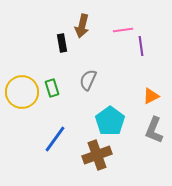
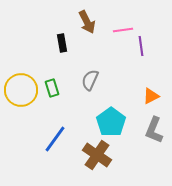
brown arrow: moved 5 px right, 4 px up; rotated 40 degrees counterclockwise
gray semicircle: moved 2 px right
yellow circle: moved 1 px left, 2 px up
cyan pentagon: moved 1 px right, 1 px down
brown cross: rotated 36 degrees counterclockwise
